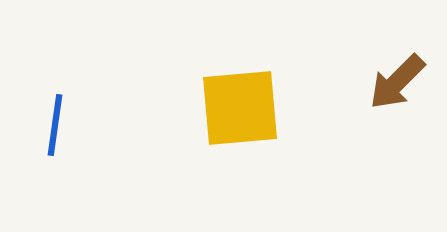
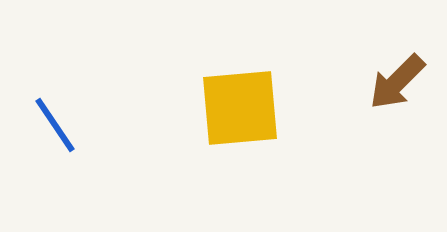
blue line: rotated 42 degrees counterclockwise
